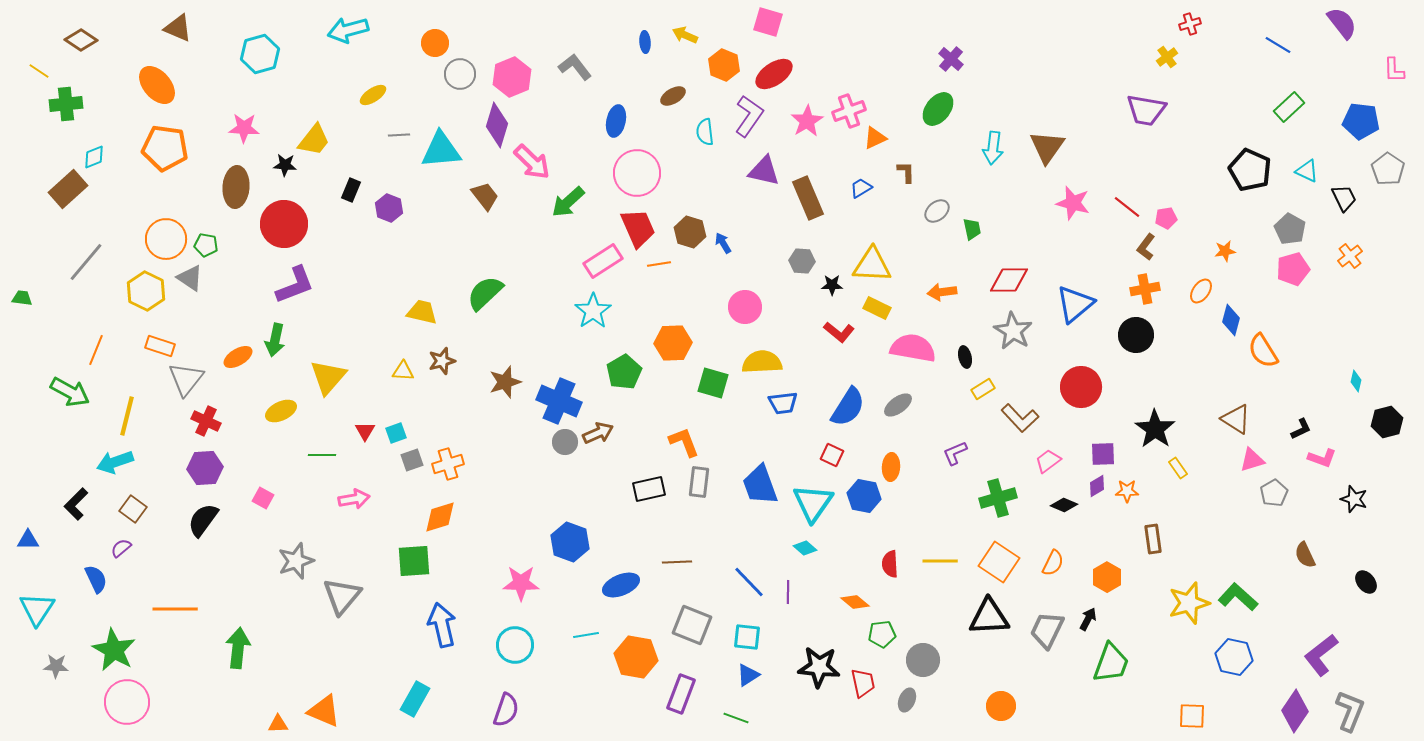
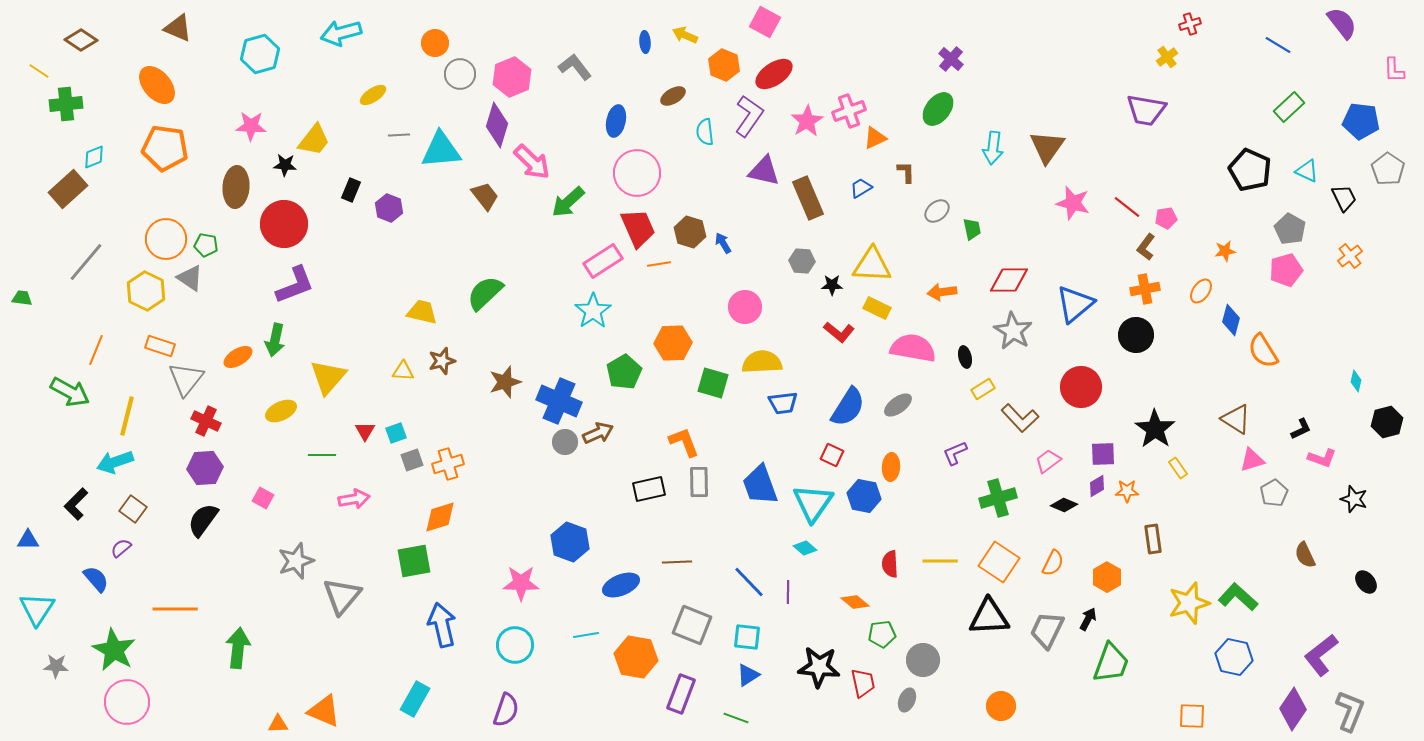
pink square at (768, 22): moved 3 px left; rotated 12 degrees clockwise
cyan arrow at (348, 30): moved 7 px left, 3 px down
pink star at (244, 128): moved 7 px right, 2 px up
pink pentagon at (1293, 269): moved 7 px left, 1 px down
gray rectangle at (699, 482): rotated 8 degrees counterclockwise
green square at (414, 561): rotated 6 degrees counterclockwise
blue semicircle at (96, 579): rotated 16 degrees counterclockwise
purple diamond at (1295, 711): moved 2 px left, 2 px up
